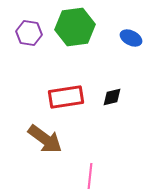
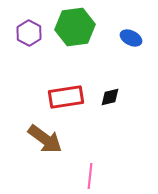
purple hexagon: rotated 20 degrees clockwise
black diamond: moved 2 px left
